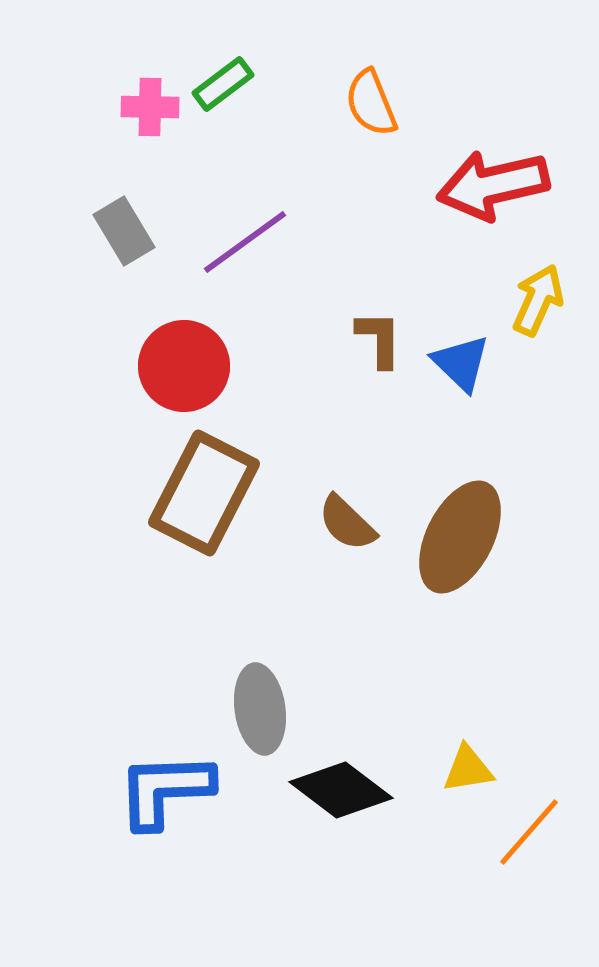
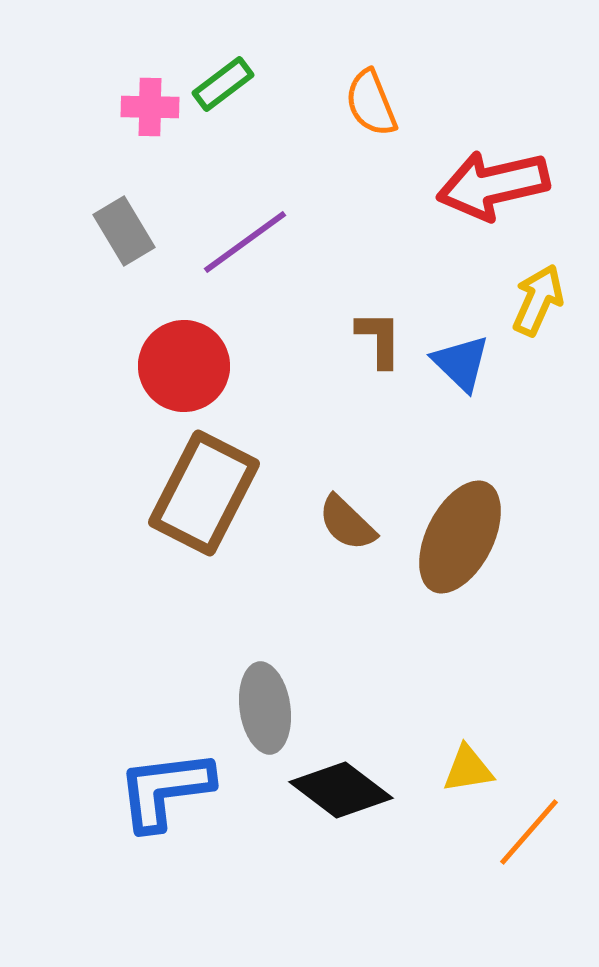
gray ellipse: moved 5 px right, 1 px up
blue L-shape: rotated 5 degrees counterclockwise
